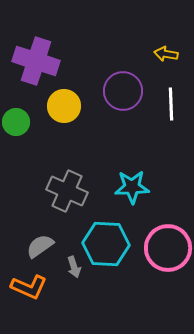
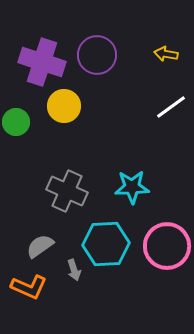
purple cross: moved 6 px right, 1 px down
purple circle: moved 26 px left, 36 px up
white line: moved 3 px down; rotated 56 degrees clockwise
cyan hexagon: rotated 6 degrees counterclockwise
pink circle: moved 1 px left, 2 px up
gray arrow: moved 3 px down
